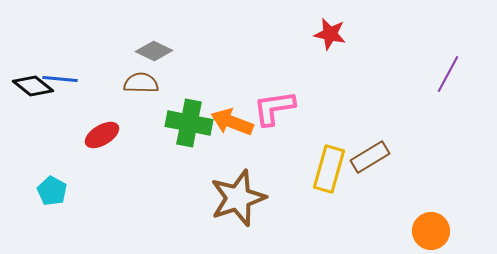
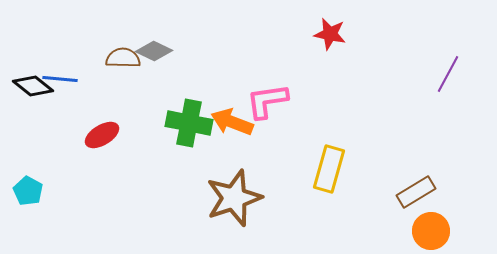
brown semicircle: moved 18 px left, 25 px up
pink L-shape: moved 7 px left, 7 px up
brown rectangle: moved 46 px right, 35 px down
cyan pentagon: moved 24 px left
brown star: moved 4 px left
